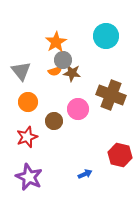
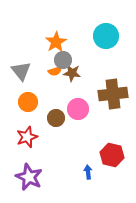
brown cross: moved 2 px right, 1 px up; rotated 28 degrees counterclockwise
brown circle: moved 2 px right, 3 px up
red hexagon: moved 8 px left
blue arrow: moved 3 px right, 2 px up; rotated 72 degrees counterclockwise
